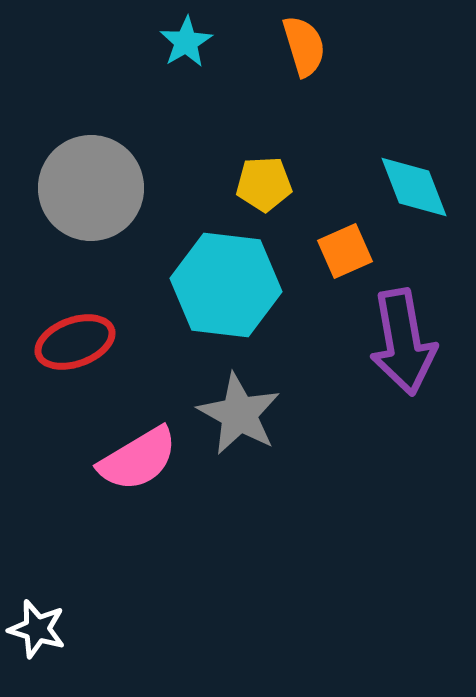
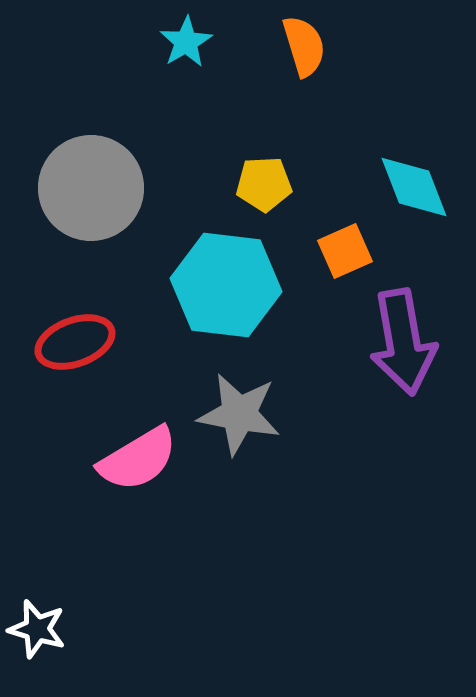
gray star: rotated 18 degrees counterclockwise
